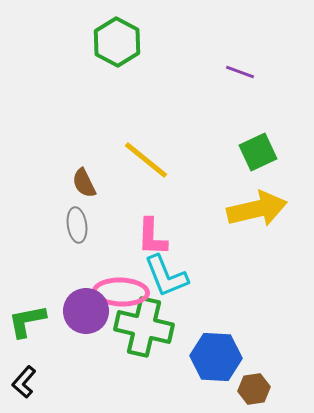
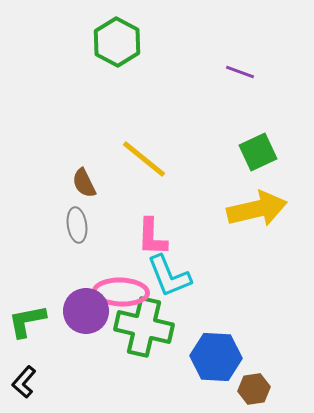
yellow line: moved 2 px left, 1 px up
cyan L-shape: moved 3 px right
